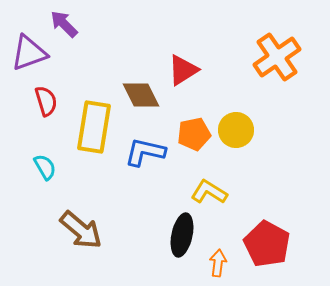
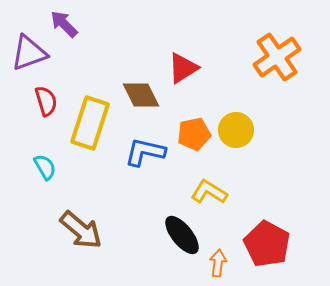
red triangle: moved 2 px up
yellow rectangle: moved 4 px left, 4 px up; rotated 9 degrees clockwise
black ellipse: rotated 51 degrees counterclockwise
